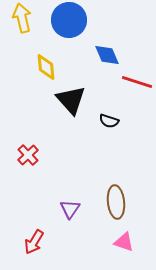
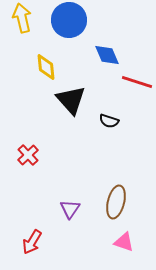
brown ellipse: rotated 20 degrees clockwise
red arrow: moved 2 px left
